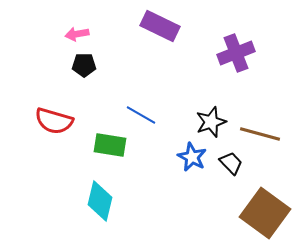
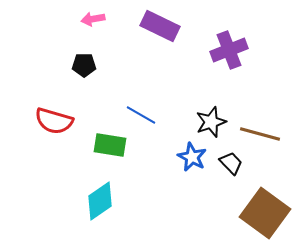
pink arrow: moved 16 px right, 15 px up
purple cross: moved 7 px left, 3 px up
cyan diamond: rotated 42 degrees clockwise
